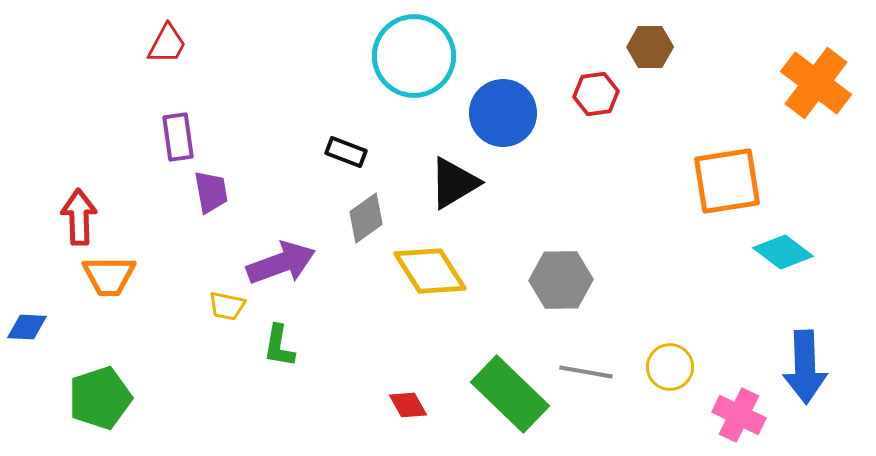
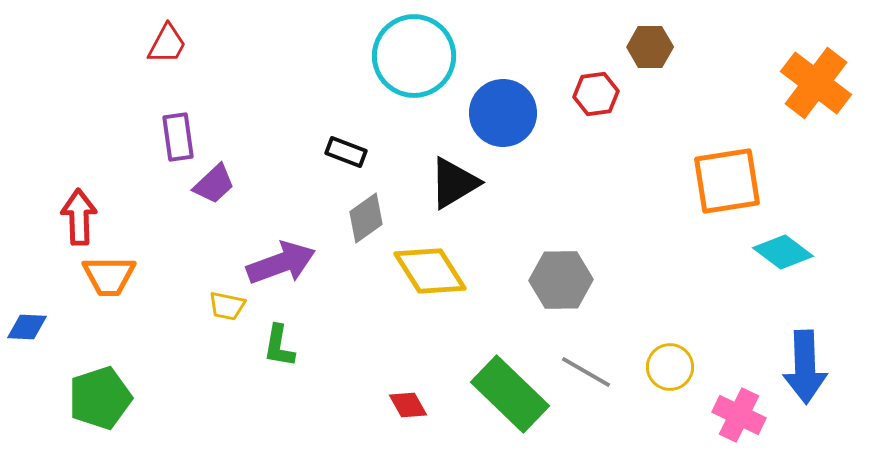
purple trapezoid: moved 3 px right, 8 px up; rotated 57 degrees clockwise
gray line: rotated 20 degrees clockwise
